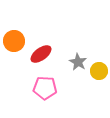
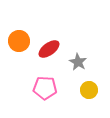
orange circle: moved 5 px right
red ellipse: moved 8 px right, 5 px up
yellow circle: moved 10 px left, 19 px down
